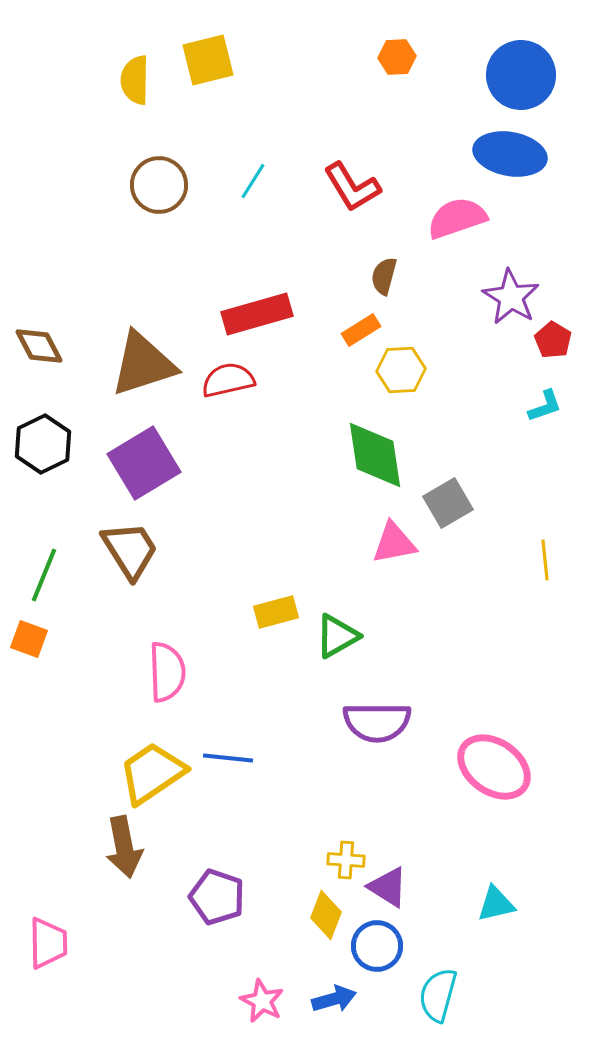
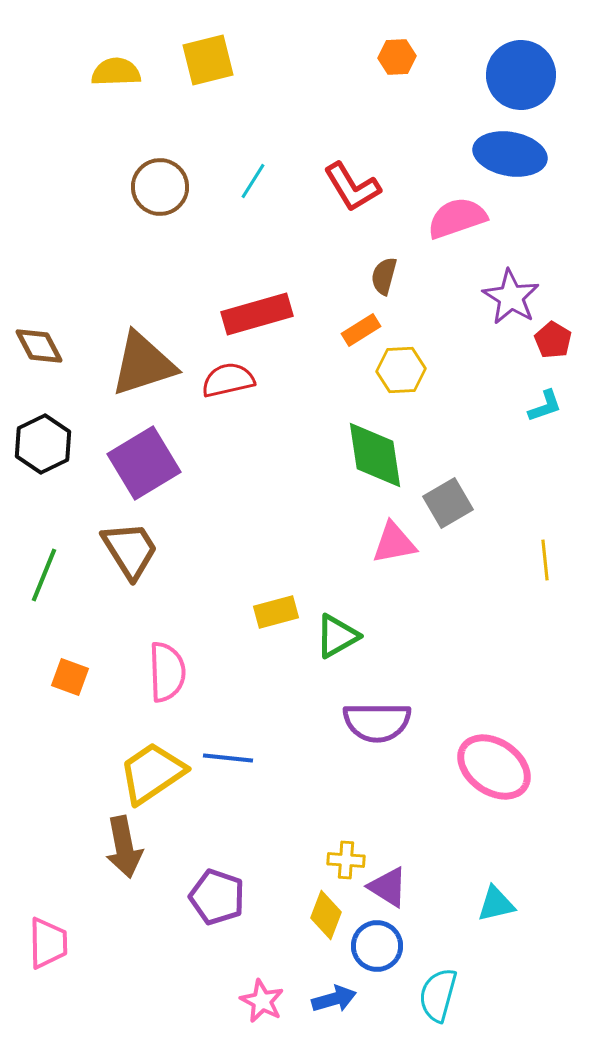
yellow semicircle at (135, 80): moved 19 px left, 8 px up; rotated 87 degrees clockwise
brown circle at (159, 185): moved 1 px right, 2 px down
orange square at (29, 639): moved 41 px right, 38 px down
